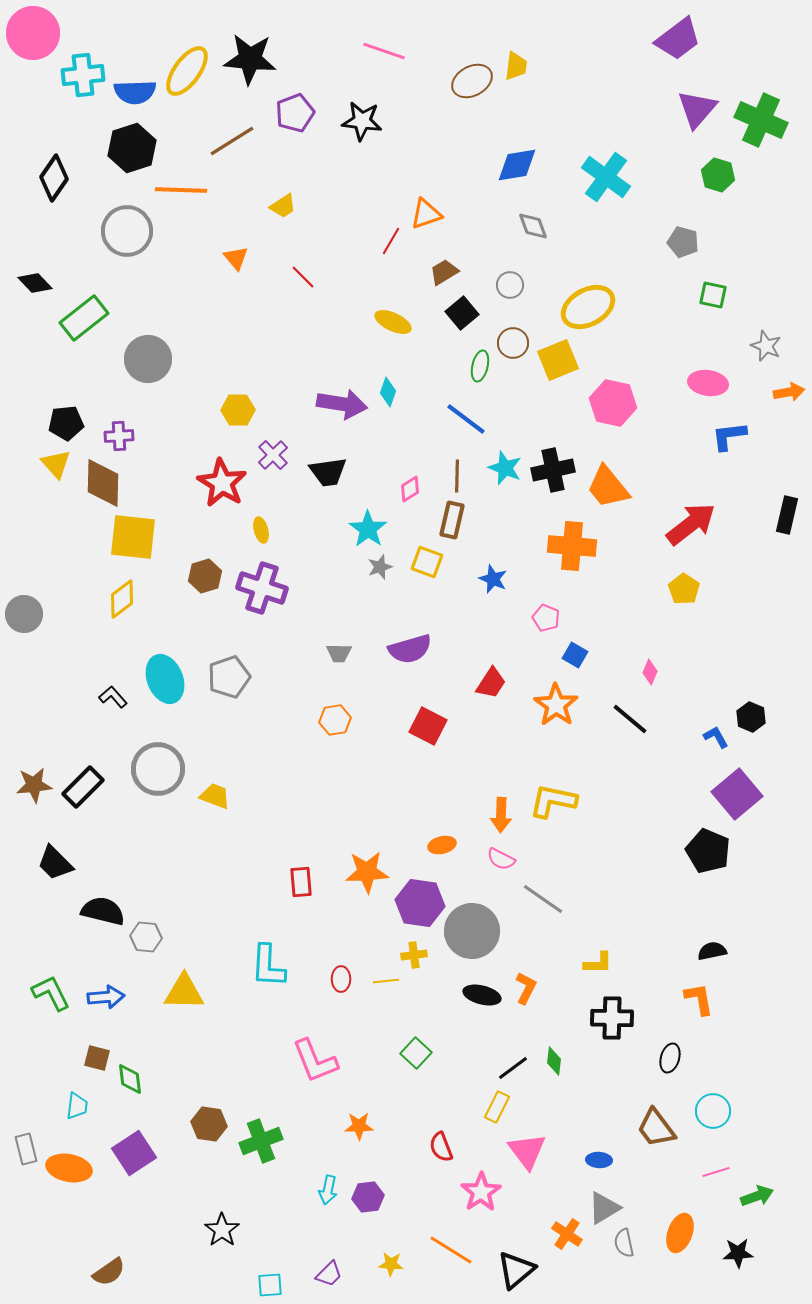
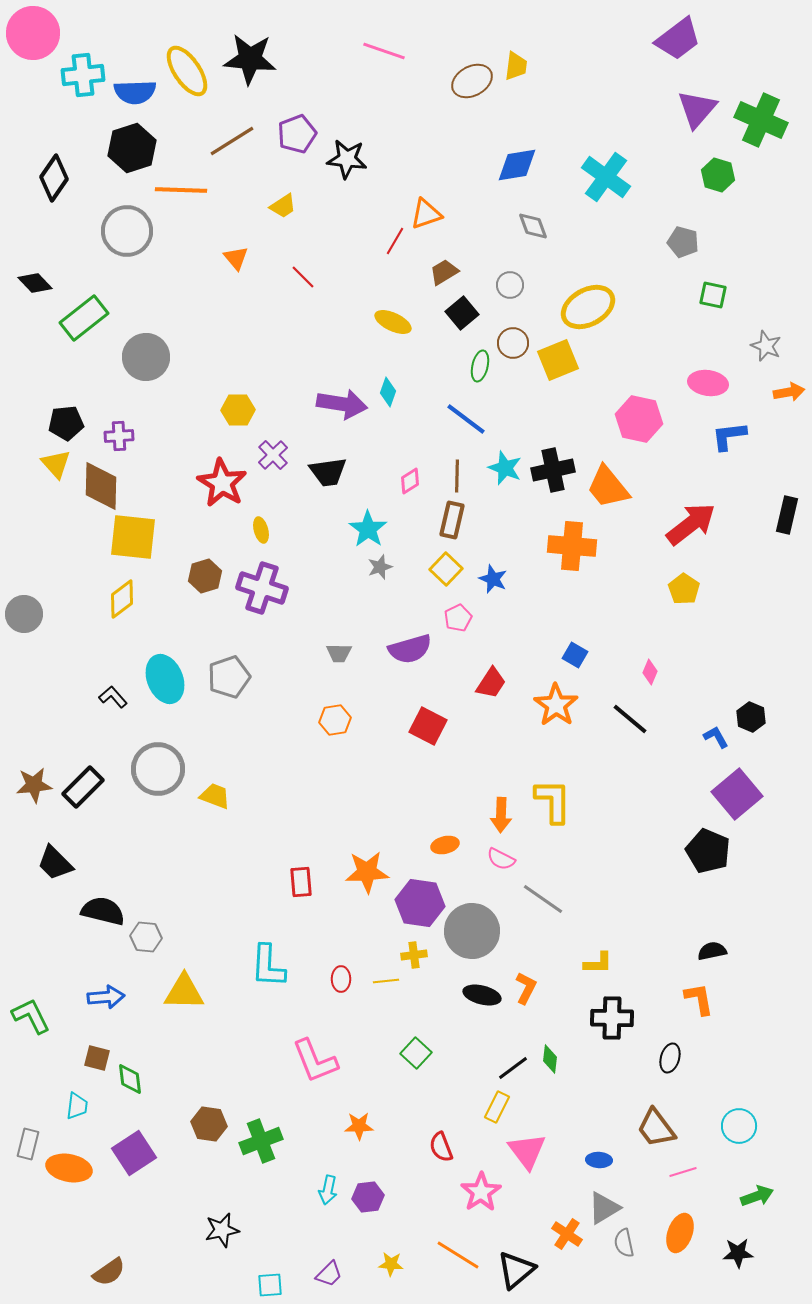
yellow ellipse at (187, 71): rotated 70 degrees counterclockwise
purple pentagon at (295, 113): moved 2 px right, 21 px down
black star at (362, 121): moved 15 px left, 38 px down
red line at (391, 241): moved 4 px right
gray circle at (148, 359): moved 2 px left, 2 px up
pink hexagon at (613, 403): moved 26 px right, 16 px down
brown diamond at (103, 483): moved 2 px left, 3 px down
pink diamond at (410, 489): moved 8 px up
yellow square at (427, 562): moved 19 px right, 7 px down; rotated 24 degrees clockwise
pink pentagon at (546, 618): moved 88 px left; rotated 24 degrees clockwise
yellow L-shape at (553, 801): rotated 78 degrees clockwise
orange ellipse at (442, 845): moved 3 px right
green L-shape at (51, 993): moved 20 px left, 23 px down
green diamond at (554, 1061): moved 4 px left, 2 px up
cyan circle at (713, 1111): moved 26 px right, 15 px down
gray rectangle at (26, 1149): moved 2 px right, 5 px up; rotated 28 degrees clockwise
pink line at (716, 1172): moved 33 px left
black star at (222, 1230): rotated 24 degrees clockwise
orange line at (451, 1250): moved 7 px right, 5 px down
